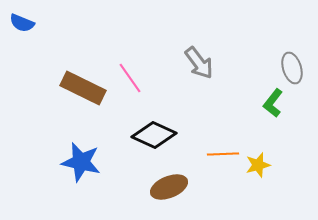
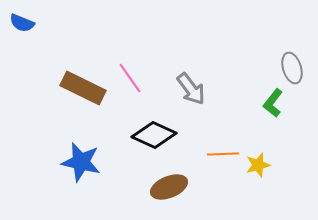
gray arrow: moved 8 px left, 26 px down
